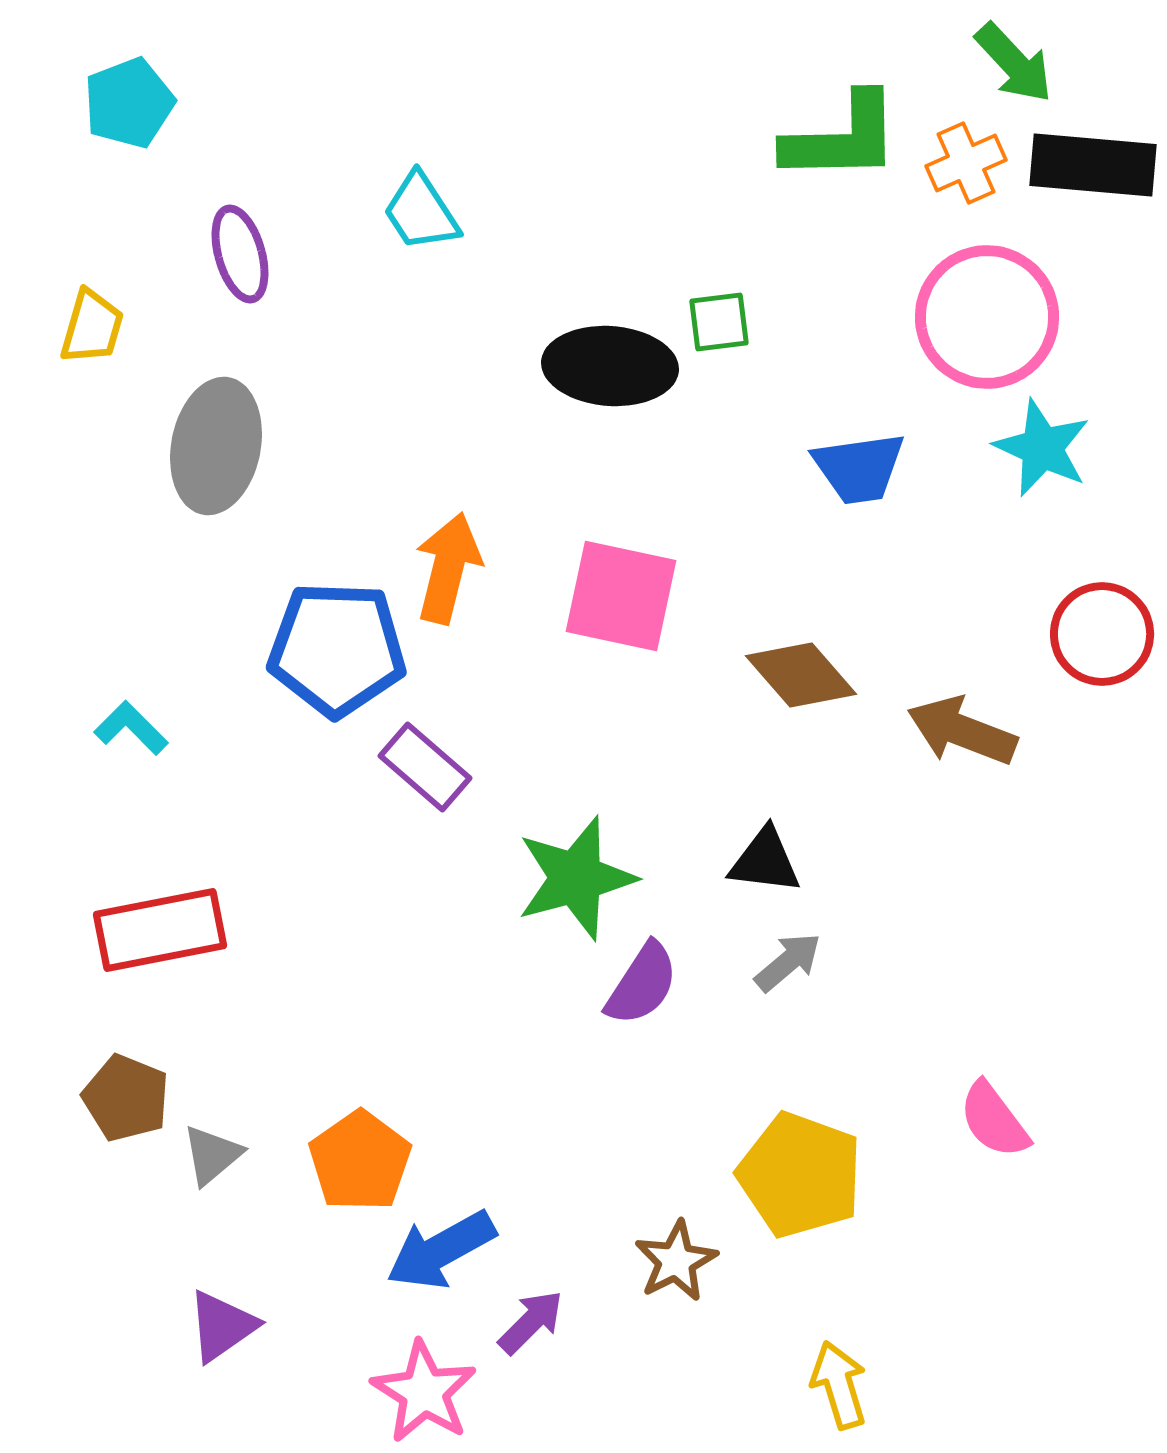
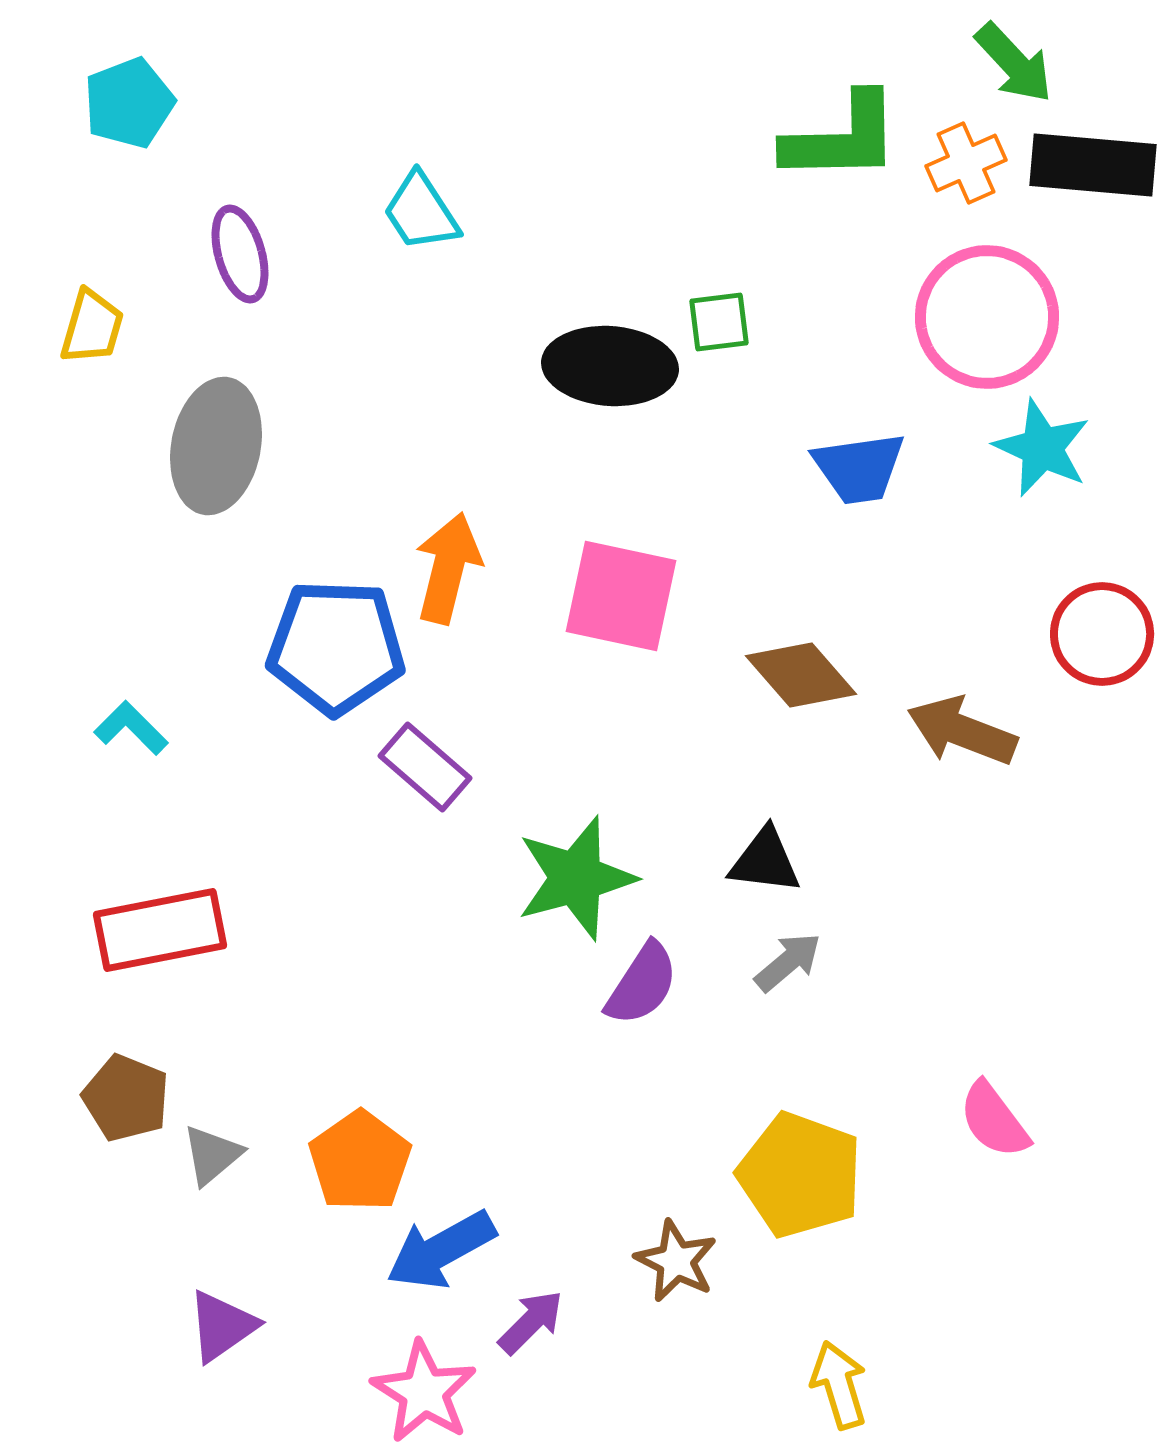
blue pentagon: moved 1 px left, 2 px up
brown star: rotated 18 degrees counterclockwise
